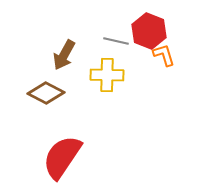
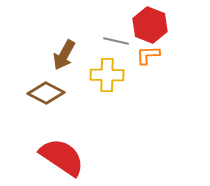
red hexagon: moved 1 px right, 6 px up
orange L-shape: moved 16 px left; rotated 75 degrees counterclockwise
red semicircle: rotated 90 degrees clockwise
